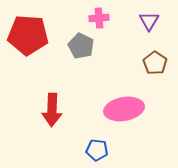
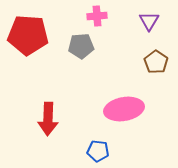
pink cross: moved 2 px left, 2 px up
gray pentagon: rotated 30 degrees counterclockwise
brown pentagon: moved 1 px right, 1 px up
red arrow: moved 4 px left, 9 px down
blue pentagon: moved 1 px right, 1 px down
